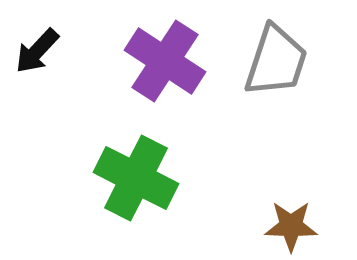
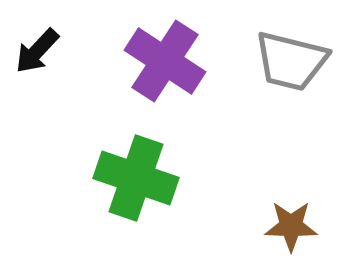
gray trapezoid: moved 15 px right; rotated 86 degrees clockwise
green cross: rotated 8 degrees counterclockwise
